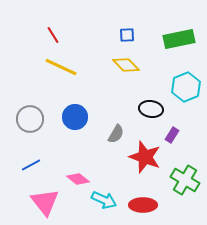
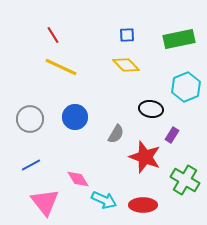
pink diamond: rotated 20 degrees clockwise
